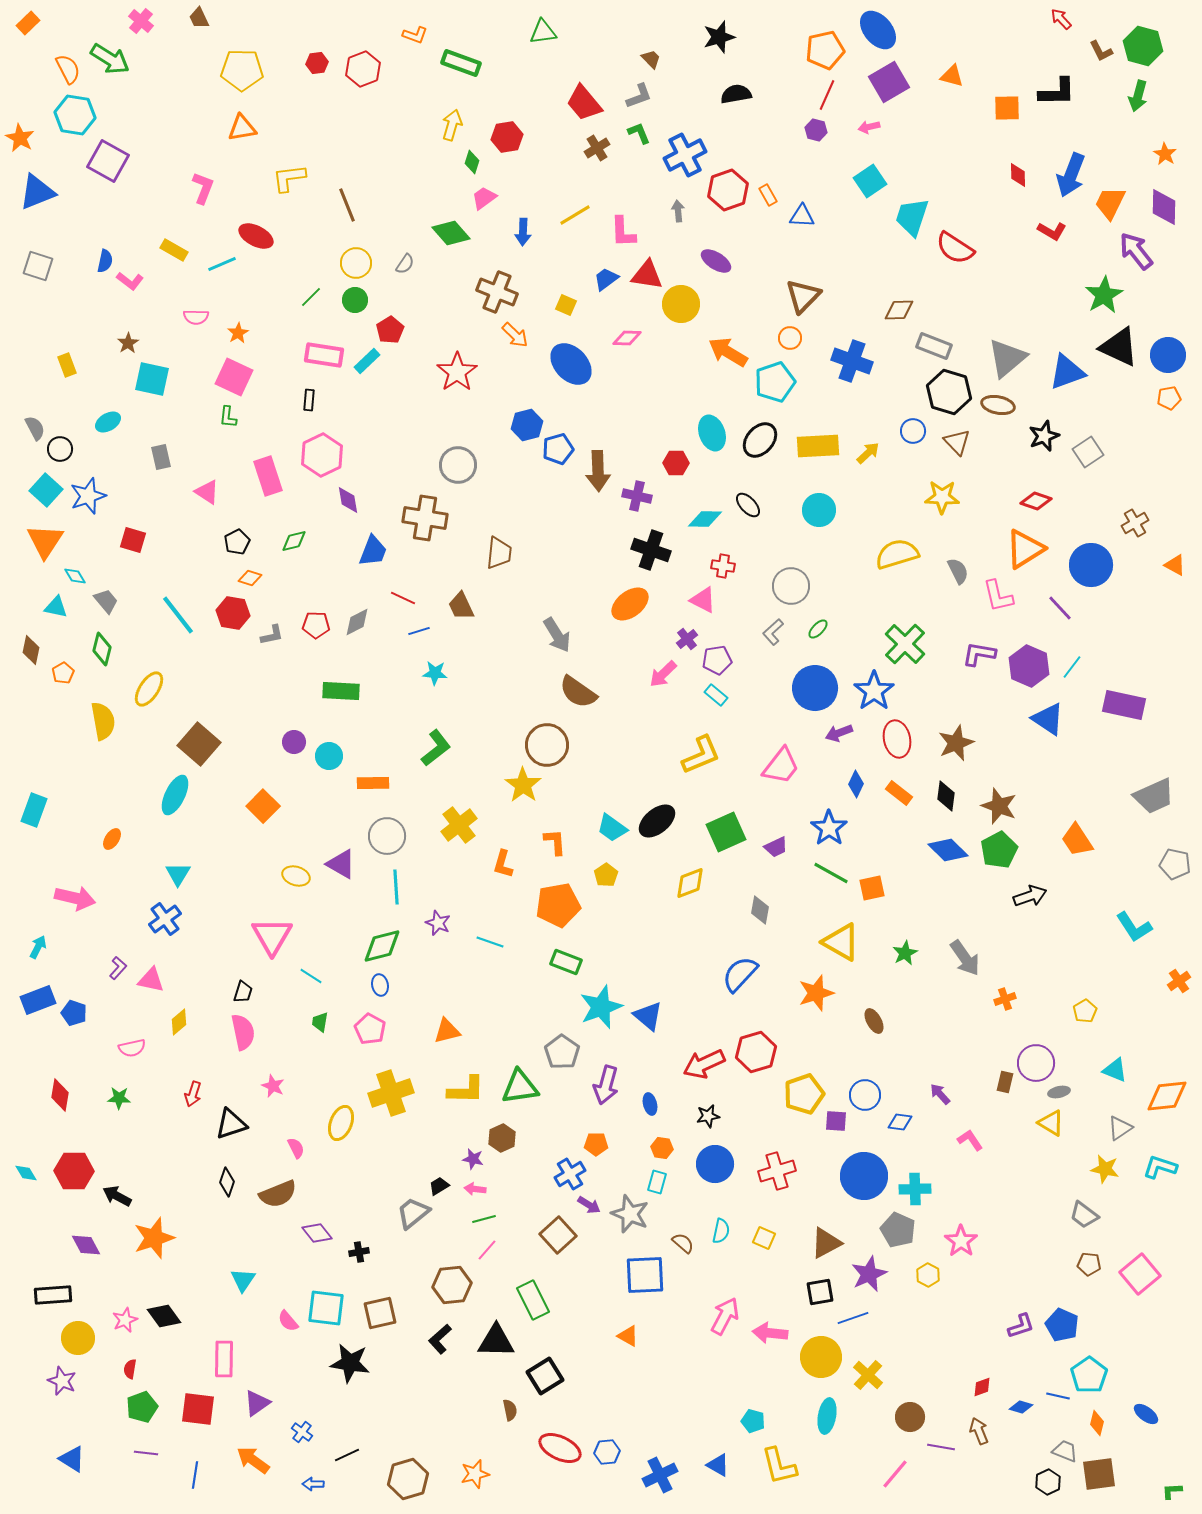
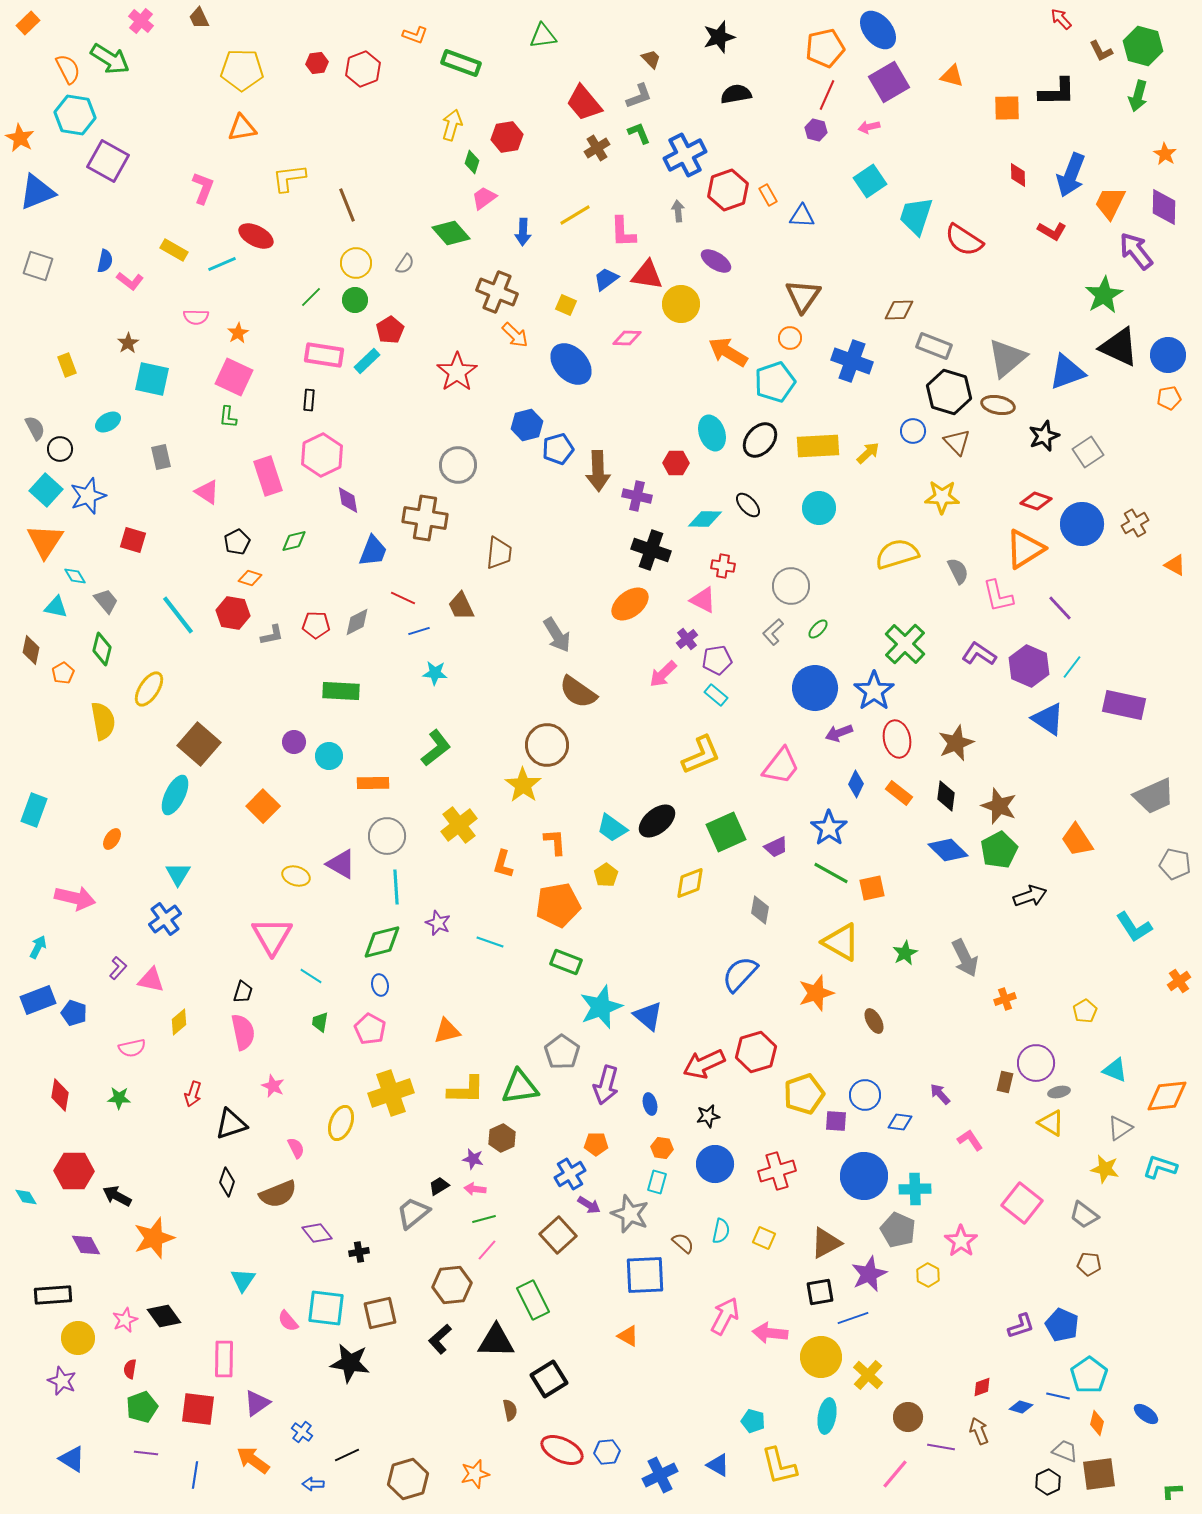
green triangle at (543, 32): moved 4 px down
orange pentagon at (825, 50): moved 2 px up
cyan trapezoid at (912, 217): moved 4 px right, 1 px up
red semicircle at (955, 248): moved 9 px right, 8 px up
brown triangle at (803, 296): rotated 9 degrees counterclockwise
cyan circle at (819, 510): moved 2 px up
blue circle at (1091, 565): moved 9 px left, 41 px up
purple L-shape at (979, 654): rotated 24 degrees clockwise
green diamond at (382, 946): moved 4 px up
gray arrow at (965, 958): rotated 9 degrees clockwise
cyan diamond at (26, 1173): moved 24 px down
pink square at (1140, 1274): moved 118 px left, 71 px up; rotated 12 degrees counterclockwise
black square at (545, 1376): moved 4 px right, 3 px down
brown circle at (910, 1417): moved 2 px left
red ellipse at (560, 1448): moved 2 px right, 2 px down
